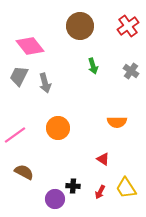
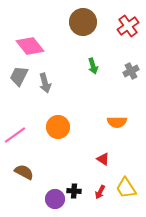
brown circle: moved 3 px right, 4 px up
gray cross: rotated 28 degrees clockwise
orange circle: moved 1 px up
black cross: moved 1 px right, 5 px down
